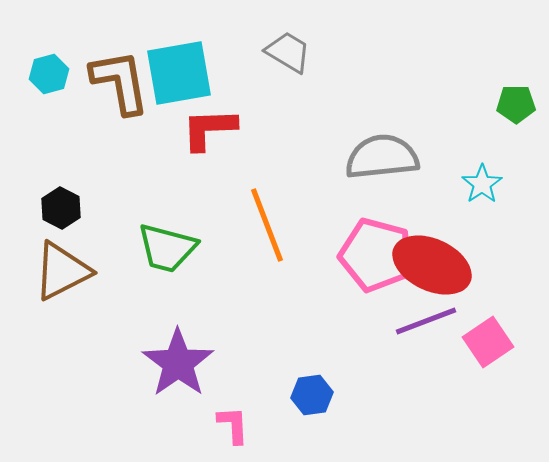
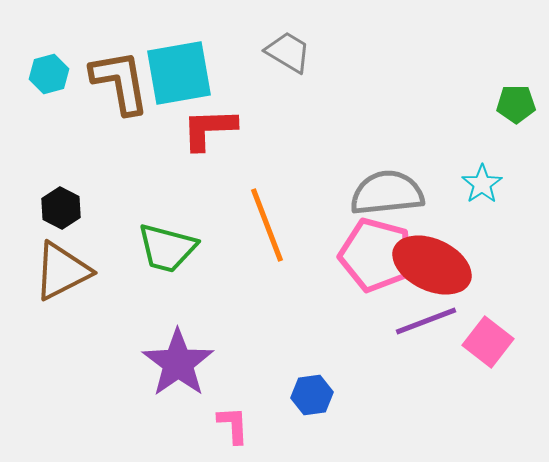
gray semicircle: moved 5 px right, 36 px down
pink square: rotated 18 degrees counterclockwise
